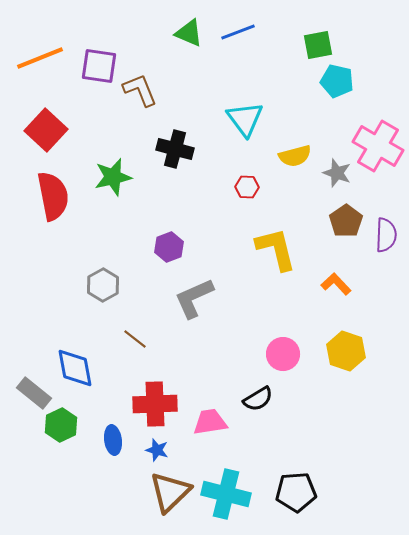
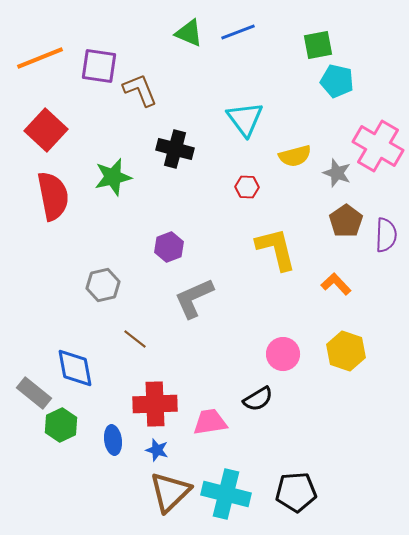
gray hexagon: rotated 16 degrees clockwise
